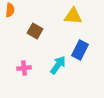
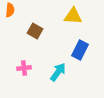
cyan arrow: moved 7 px down
